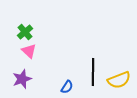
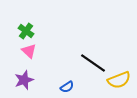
green cross: moved 1 px right, 1 px up; rotated 14 degrees counterclockwise
black line: moved 9 px up; rotated 56 degrees counterclockwise
purple star: moved 2 px right, 1 px down
blue semicircle: rotated 24 degrees clockwise
